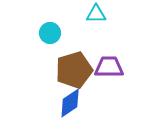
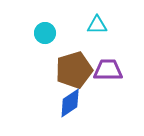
cyan triangle: moved 1 px right, 11 px down
cyan circle: moved 5 px left
purple trapezoid: moved 1 px left, 3 px down
